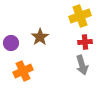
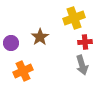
yellow cross: moved 6 px left, 2 px down
